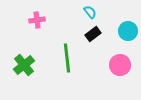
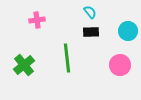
black rectangle: moved 2 px left, 2 px up; rotated 35 degrees clockwise
